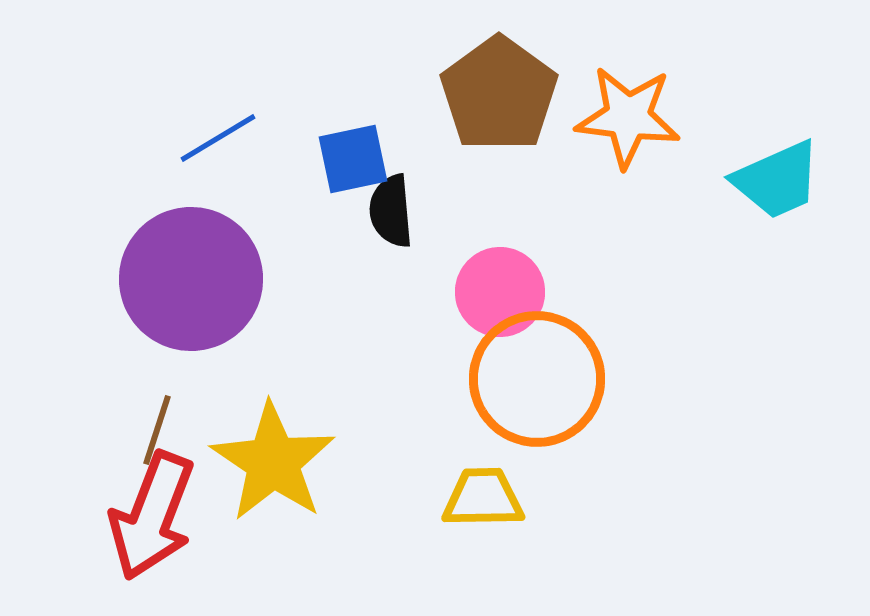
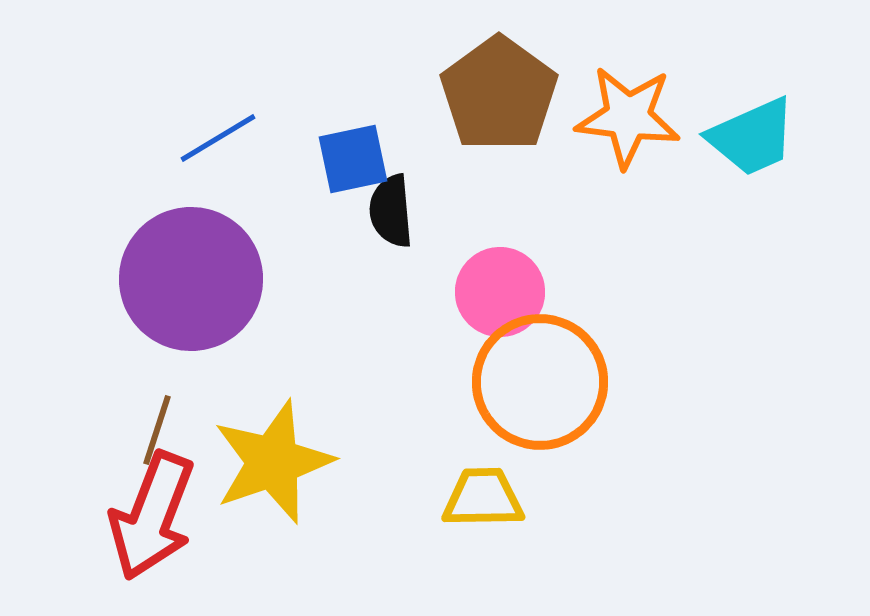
cyan trapezoid: moved 25 px left, 43 px up
orange circle: moved 3 px right, 3 px down
yellow star: rotated 19 degrees clockwise
